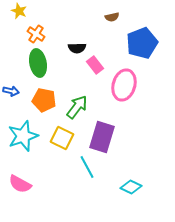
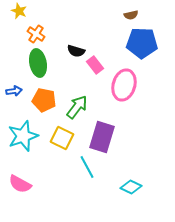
brown semicircle: moved 19 px right, 2 px up
blue pentagon: rotated 24 degrees clockwise
black semicircle: moved 1 px left, 3 px down; rotated 18 degrees clockwise
blue arrow: moved 3 px right; rotated 21 degrees counterclockwise
